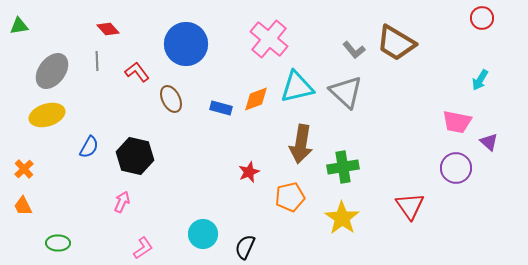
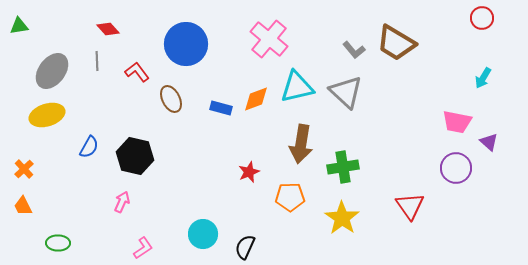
cyan arrow: moved 3 px right, 2 px up
orange pentagon: rotated 12 degrees clockwise
